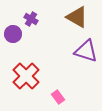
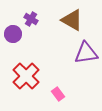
brown triangle: moved 5 px left, 3 px down
purple triangle: moved 2 px down; rotated 25 degrees counterclockwise
pink rectangle: moved 3 px up
